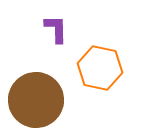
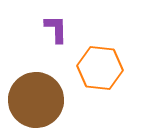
orange hexagon: rotated 6 degrees counterclockwise
